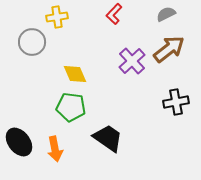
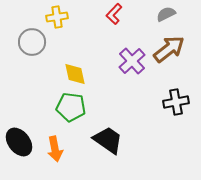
yellow diamond: rotated 10 degrees clockwise
black trapezoid: moved 2 px down
